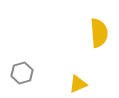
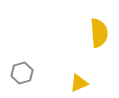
yellow triangle: moved 1 px right, 1 px up
